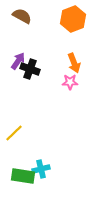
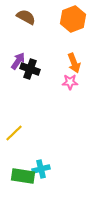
brown semicircle: moved 4 px right, 1 px down
